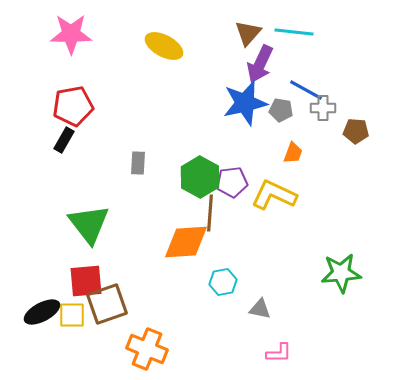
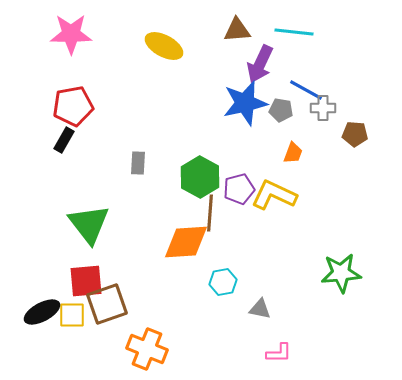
brown triangle: moved 11 px left, 3 px up; rotated 44 degrees clockwise
brown pentagon: moved 1 px left, 3 px down
purple pentagon: moved 7 px right, 7 px down; rotated 8 degrees counterclockwise
